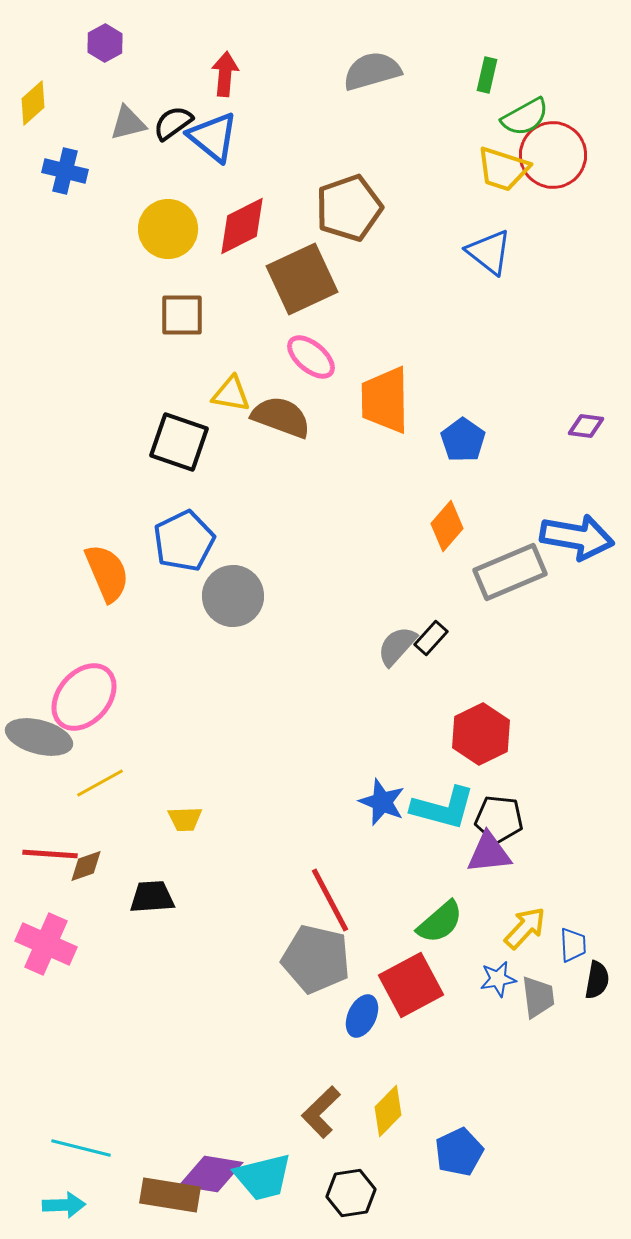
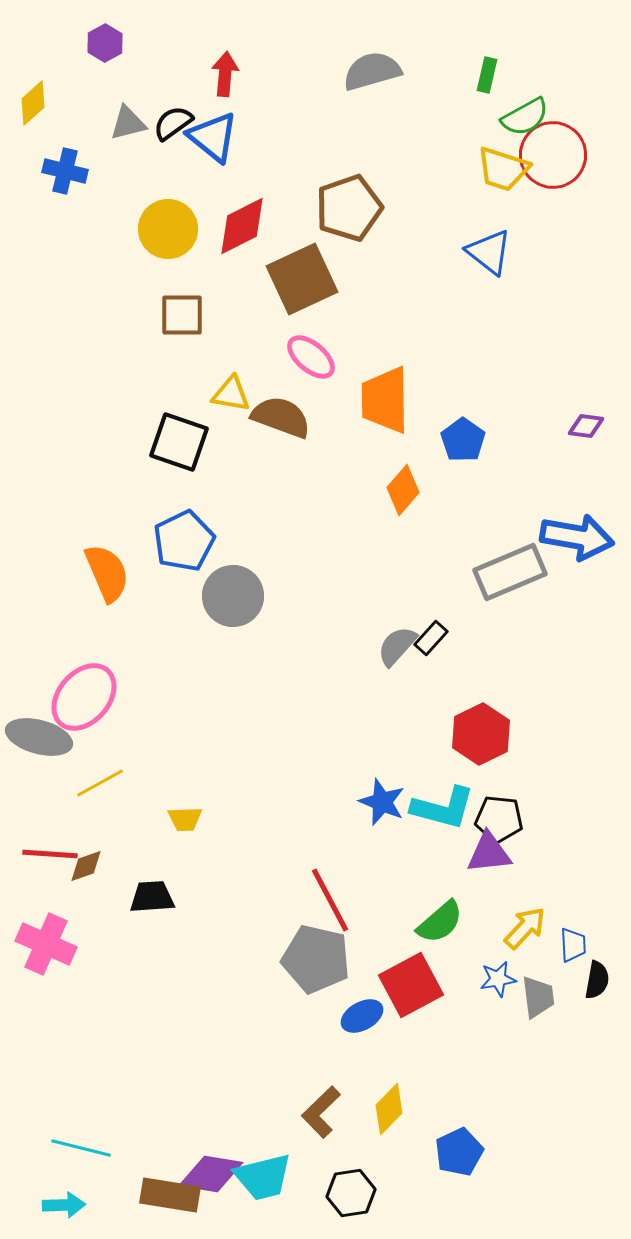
orange diamond at (447, 526): moved 44 px left, 36 px up
blue ellipse at (362, 1016): rotated 36 degrees clockwise
yellow diamond at (388, 1111): moved 1 px right, 2 px up
